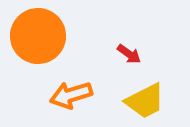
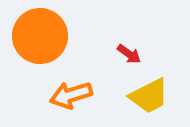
orange circle: moved 2 px right
yellow trapezoid: moved 4 px right, 5 px up
